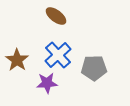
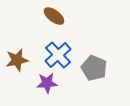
brown ellipse: moved 2 px left
brown star: rotated 25 degrees clockwise
gray pentagon: rotated 25 degrees clockwise
